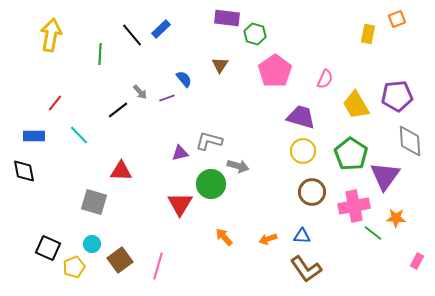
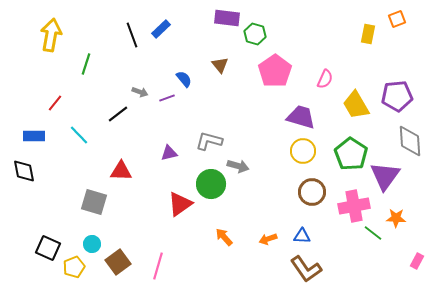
black line at (132, 35): rotated 20 degrees clockwise
green line at (100, 54): moved 14 px left, 10 px down; rotated 15 degrees clockwise
brown triangle at (220, 65): rotated 12 degrees counterclockwise
gray arrow at (140, 92): rotated 28 degrees counterclockwise
black line at (118, 110): moved 4 px down
purple triangle at (180, 153): moved 11 px left
red triangle at (180, 204): rotated 24 degrees clockwise
brown square at (120, 260): moved 2 px left, 2 px down
